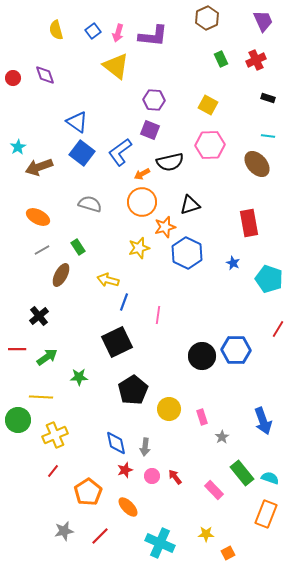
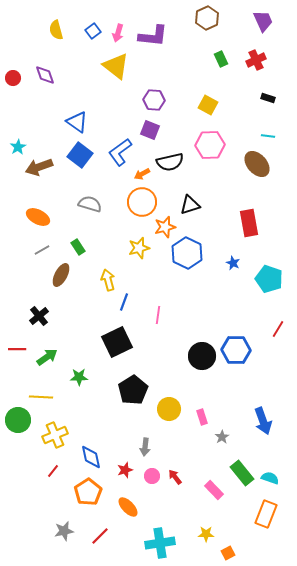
blue square at (82, 153): moved 2 px left, 2 px down
yellow arrow at (108, 280): rotated 60 degrees clockwise
blue diamond at (116, 443): moved 25 px left, 14 px down
cyan cross at (160, 543): rotated 32 degrees counterclockwise
